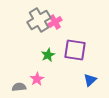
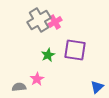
blue triangle: moved 7 px right, 7 px down
